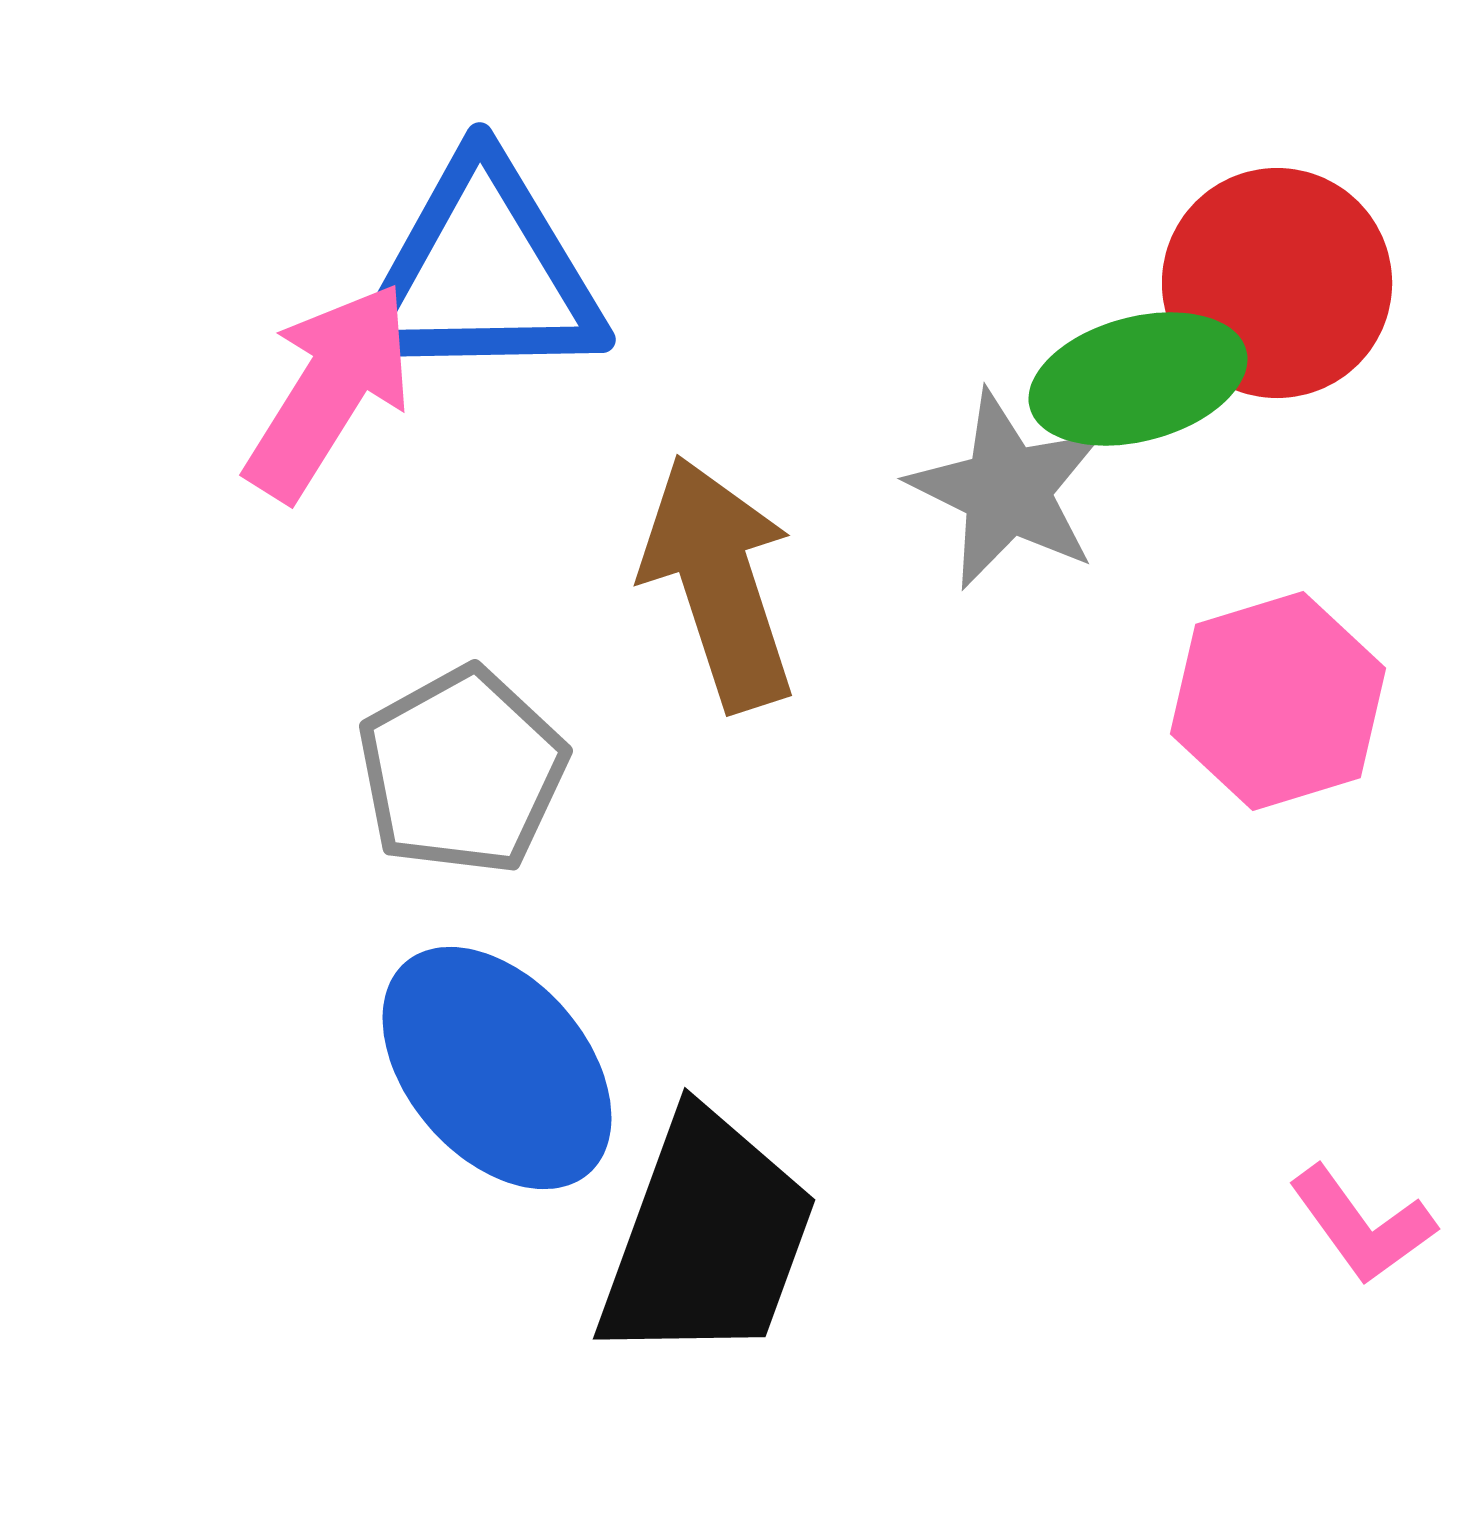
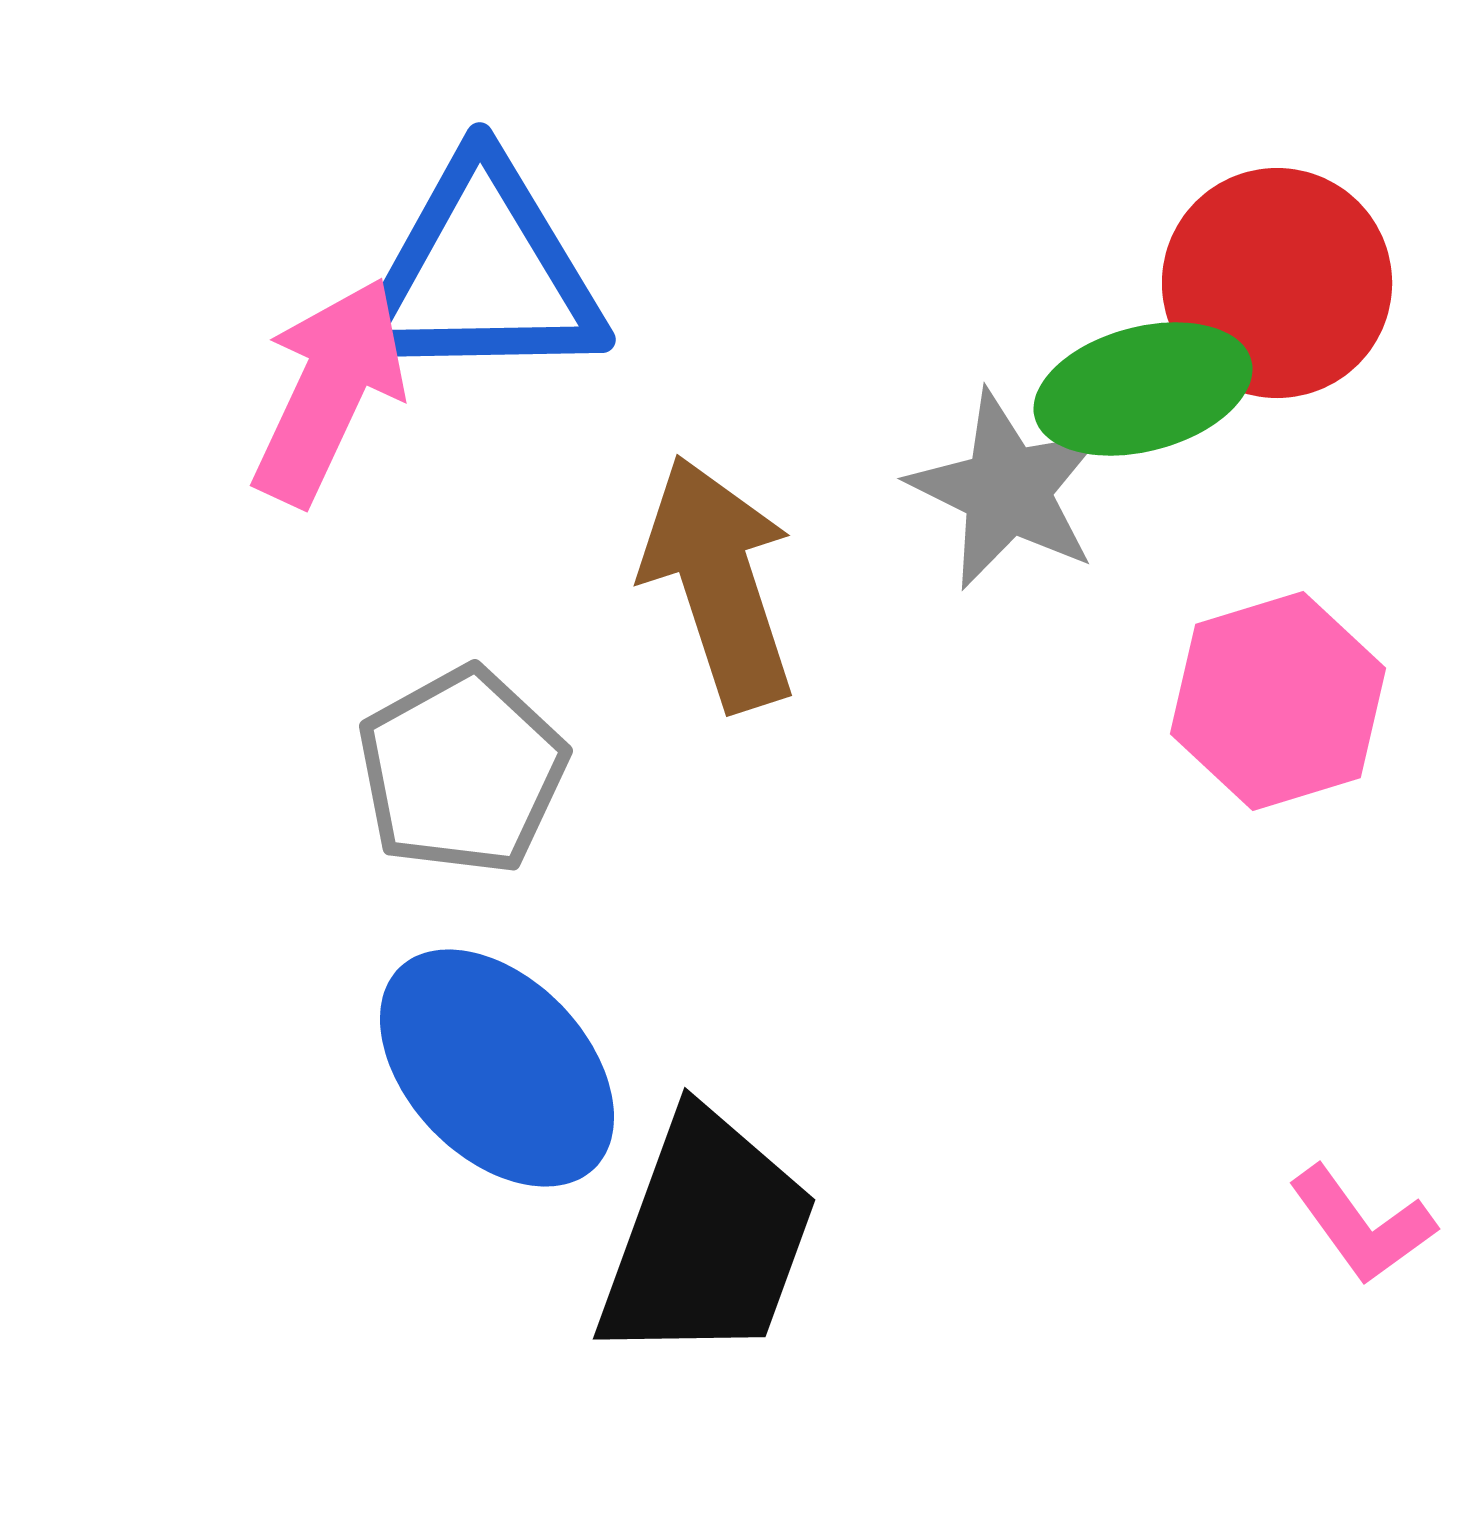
green ellipse: moved 5 px right, 10 px down
pink arrow: rotated 7 degrees counterclockwise
blue ellipse: rotated 3 degrees counterclockwise
